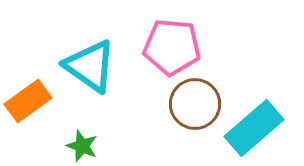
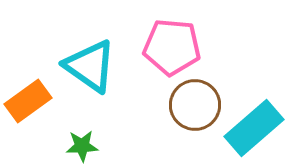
brown circle: moved 1 px down
green star: rotated 24 degrees counterclockwise
